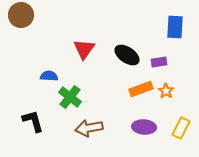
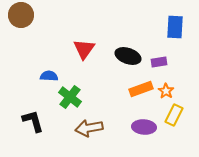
black ellipse: moved 1 px right, 1 px down; rotated 15 degrees counterclockwise
yellow rectangle: moved 7 px left, 13 px up
